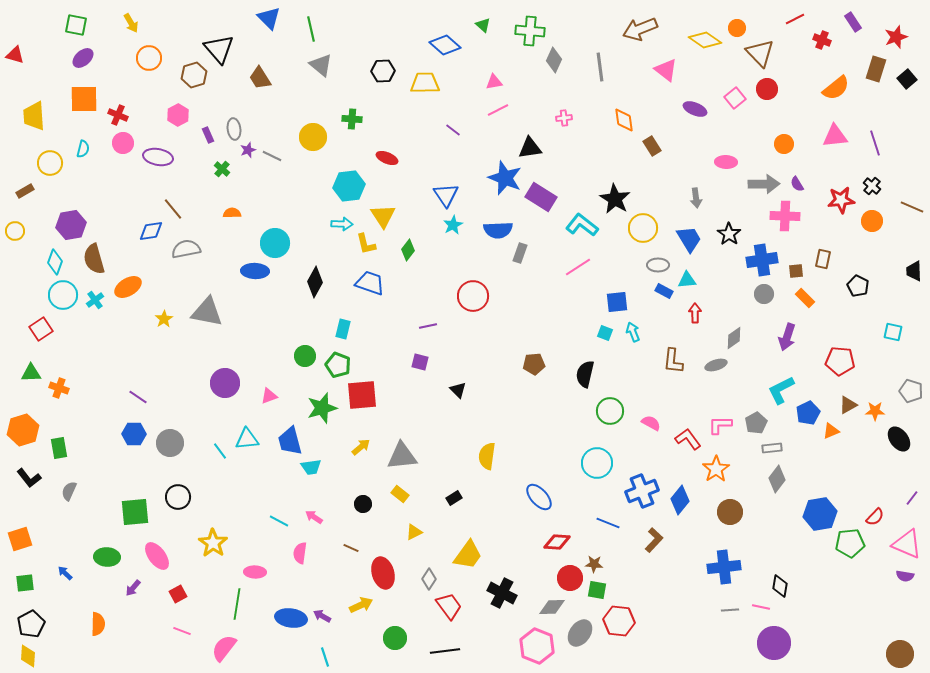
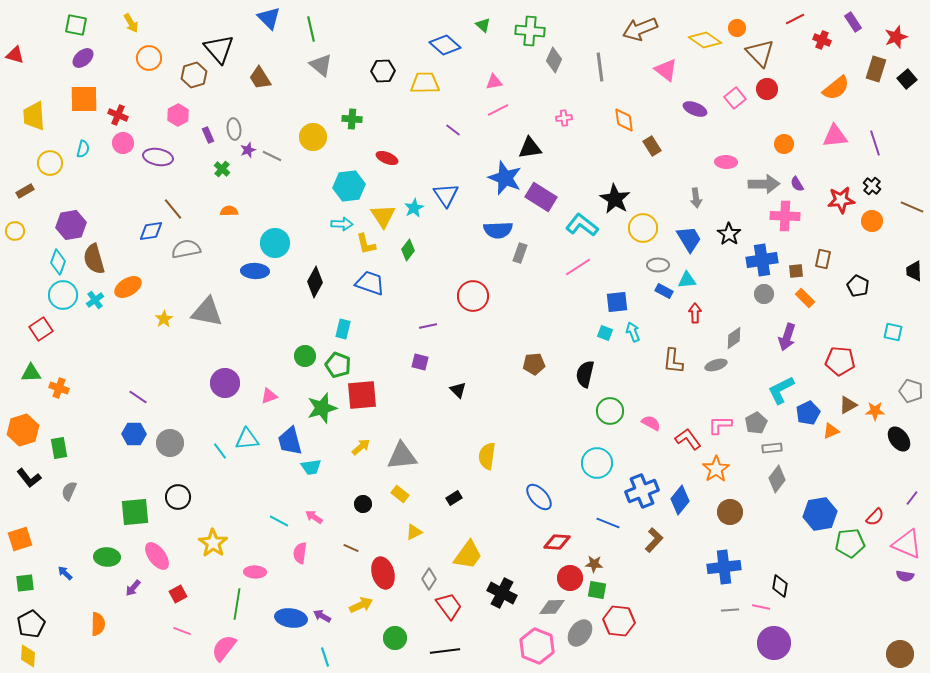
orange semicircle at (232, 213): moved 3 px left, 2 px up
cyan star at (453, 225): moved 39 px left, 17 px up
cyan diamond at (55, 262): moved 3 px right
